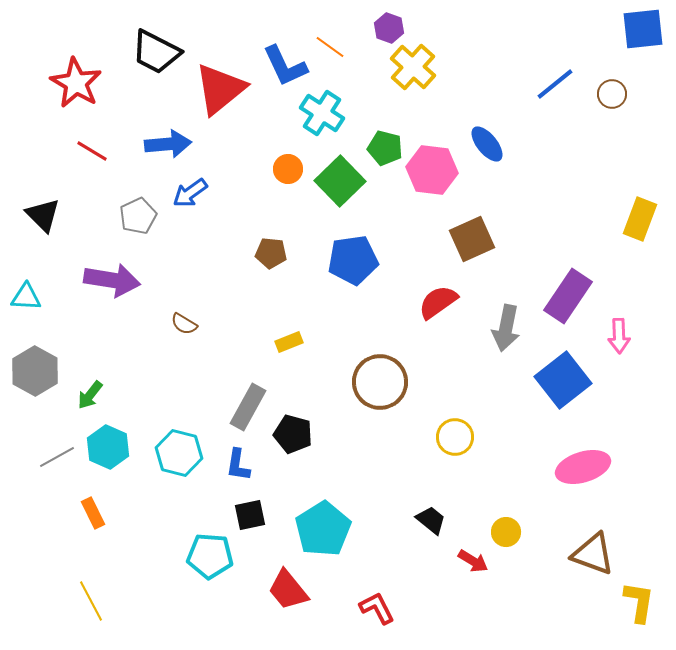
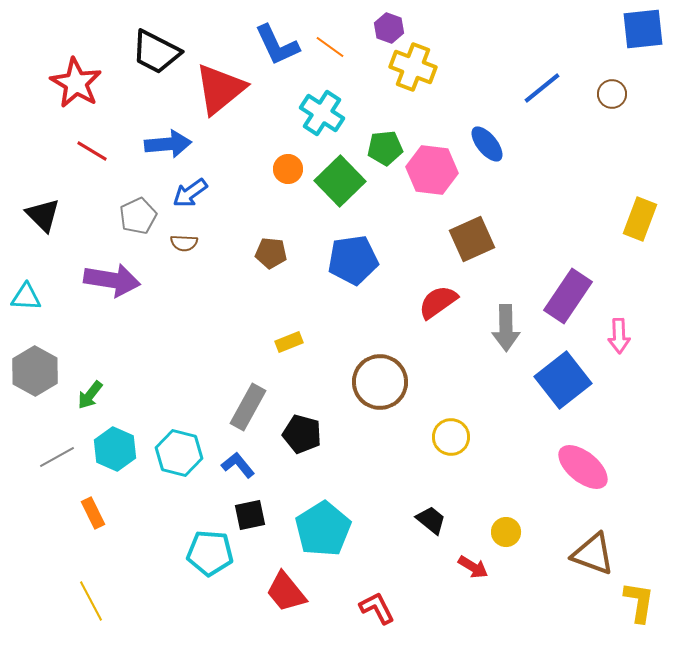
blue L-shape at (285, 66): moved 8 px left, 21 px up
yellow cross at (413, 67): rotated 21 degrees counterclockwise
blue line at (555, 84): moved 13 px left, 4 px down
green pentagon at (385, 148): rotated 20 degrees counterclockwise
brown semicircle at (184, 324): moved 81 px up; rotated 28 degrees counterclockwise
gray arrow at (506, 328): rotated 12 degrees counterclockwise
black pentagon at (293, 434): moved 9 px right
yellow circle at (455, 437): moved 4 px left
cyan hexagon at (108, 447): moved 7 px right, 2 px down
blue L-shape at (238, 465): rotated 132 degrees clockwise
pink ellipse at (583, 467): rotated 56 degrees clockwise
cyan pentagon at (210, 556): moved 3 px up
red arrow at (473, 561): moved 6 px down
red trapezoid at (288, 590): moved 2 px left, 2 px down
